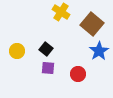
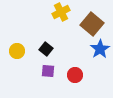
yellow cross: rotated 30 degrees clockwise
blue star: moved 1 px right, 2 px up
purple square: moved 3 px down
red circle: moved 3 px left, 1 px down
